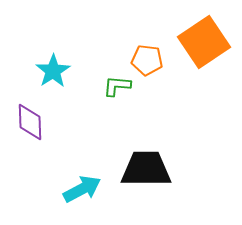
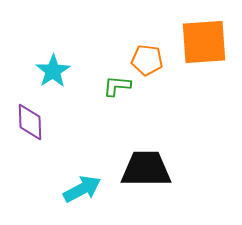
orange square: rotated 30 degrees clockwise
